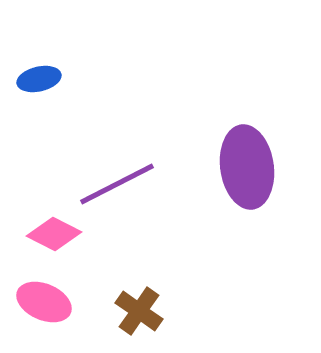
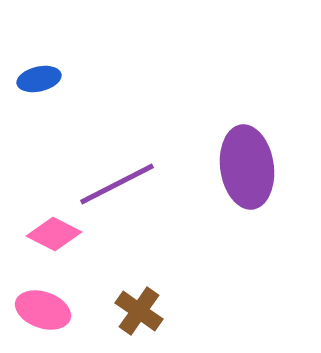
pink ellipse: moved 1 px left, 8 px down; rotated 4 degrees counterclockwise
